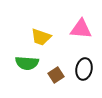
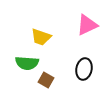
pink triangle: moved 6 px right, 4 px up; rotated 30 degrees counterclockwise
brown square: moved 10 px left, 5 px down; rotated 28 degrees counterclockwise
